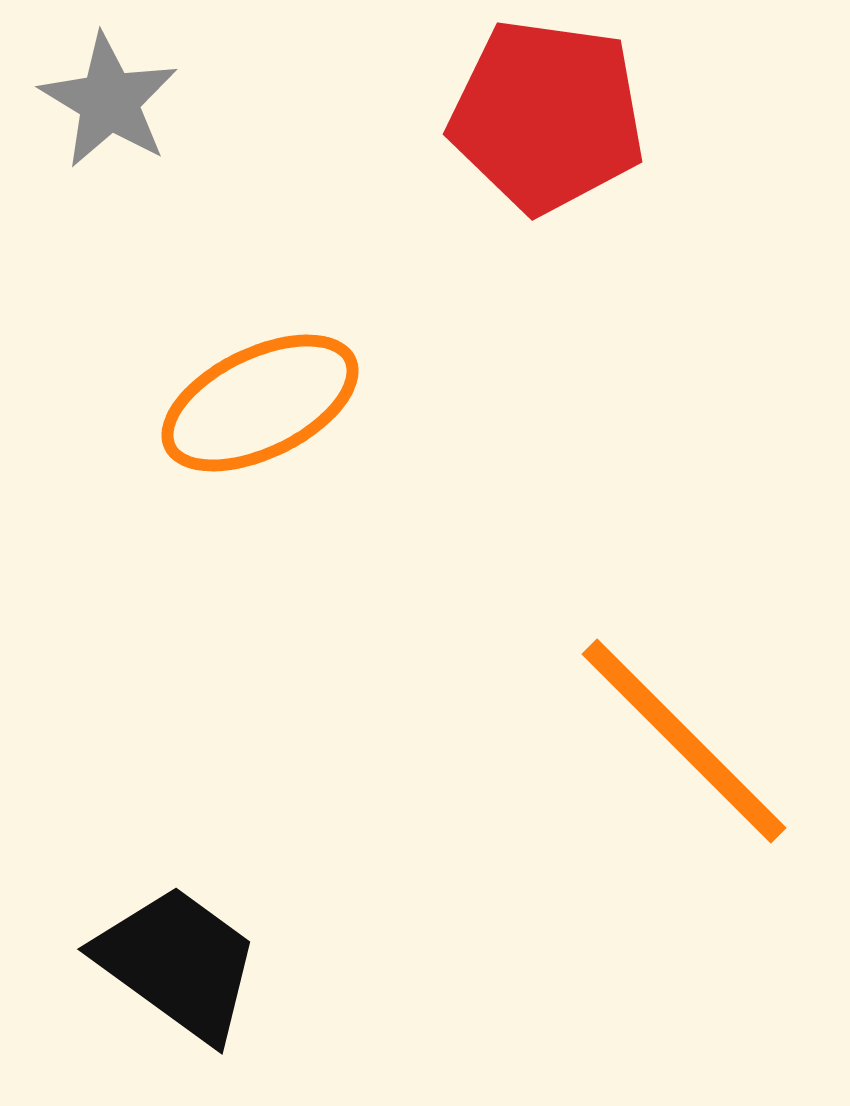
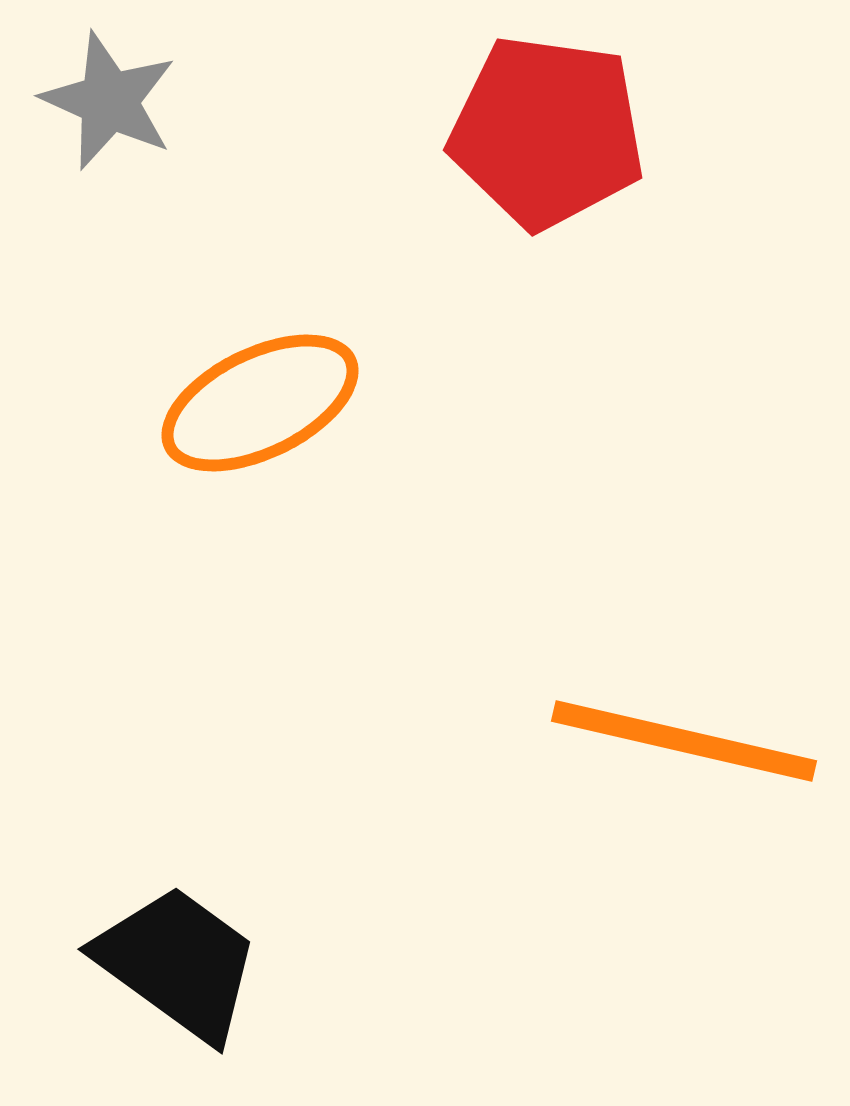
gray star: rotated 7 degrees counterclockwise
red pentagon: moved 16 px down
orange line: rotated 32 degrees counterclockwise
